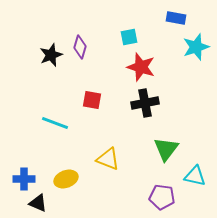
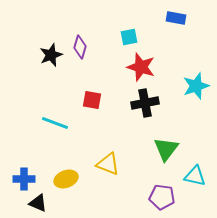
cyan star: moved 39 px down
yellow triangle: moved 5 px down
